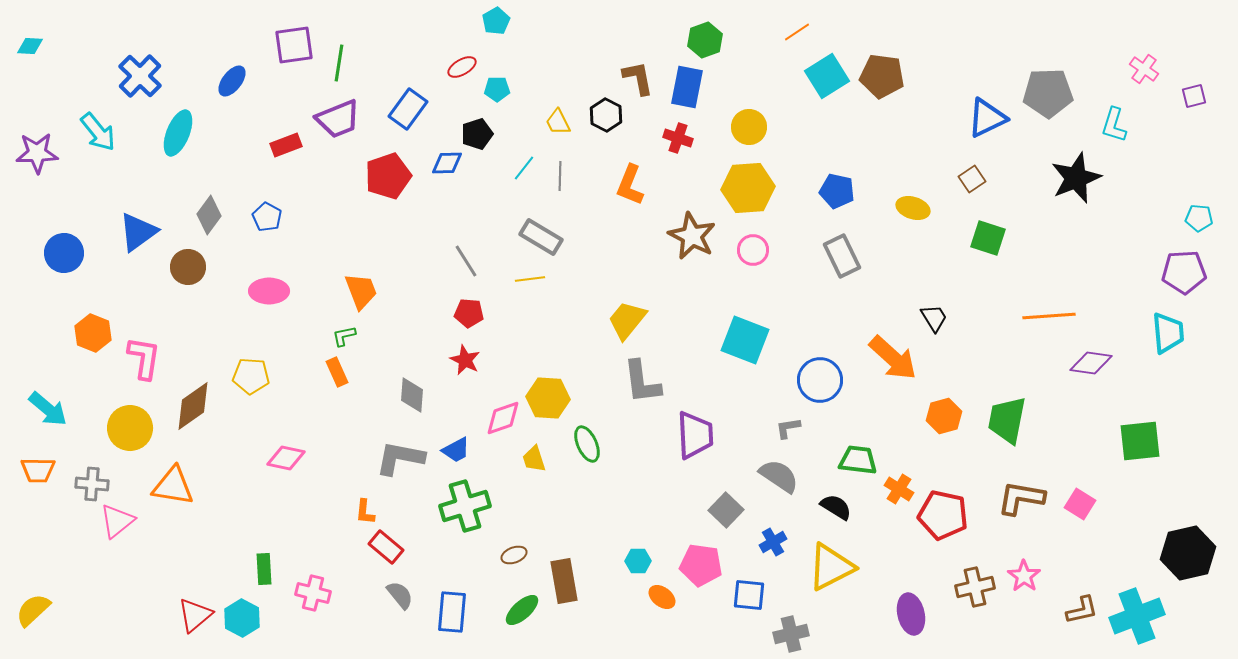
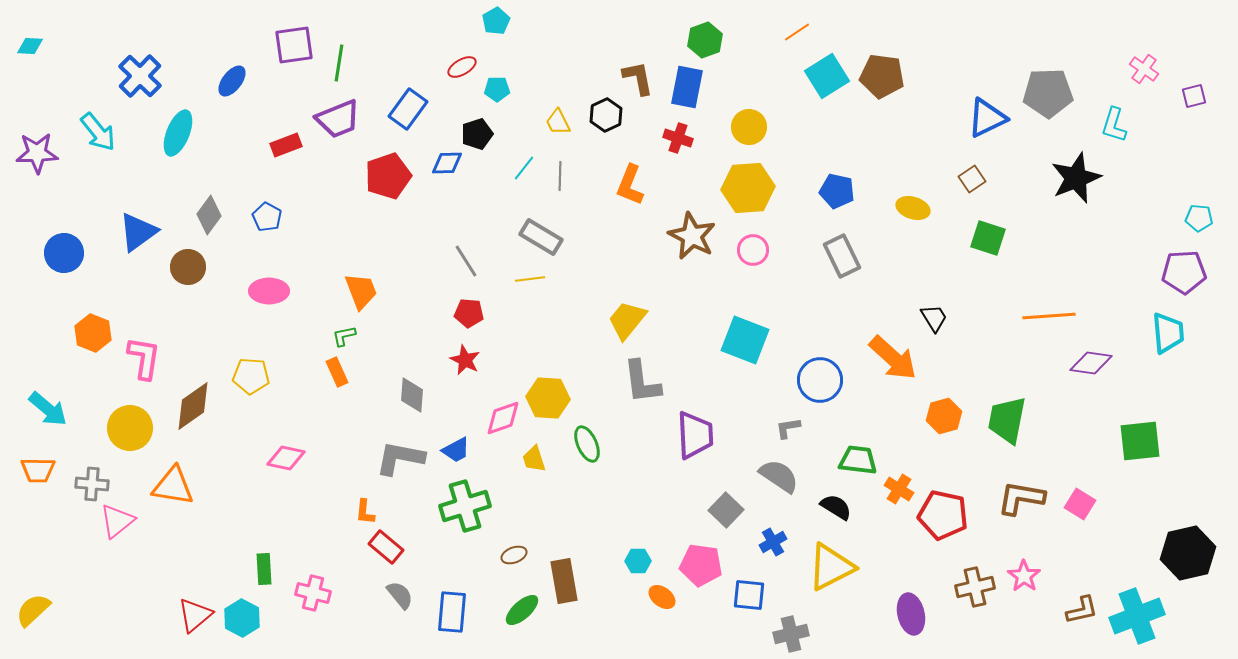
black hexagon at (606, 115): rotated 8 degrees clockwise
